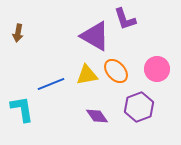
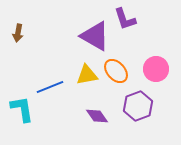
pink circle: moved 1 px left
blue line: moved 1 px left, 3 px down
purple hexagon: moved 1 px left, 1 px up
